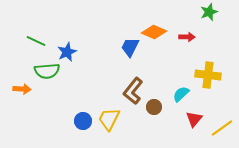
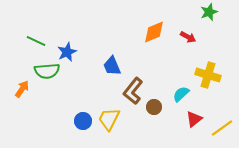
orange diamond: rotated 45 degrees counterclockwise
red arrow: moved 1 px right; rotated 28 degrees clockwise
blue trapezoid: moved 18 px left, 19 px down; rotated 50 degrees counterclockwise
yellow cross: rotated 10 degrees clockwise
orange arrow: rotated 60 degrees counterclockwise
red triangle: rotated 12 degrees clockwise
